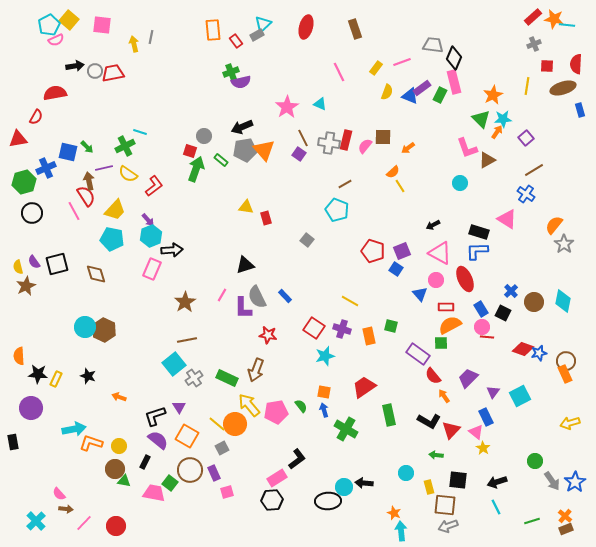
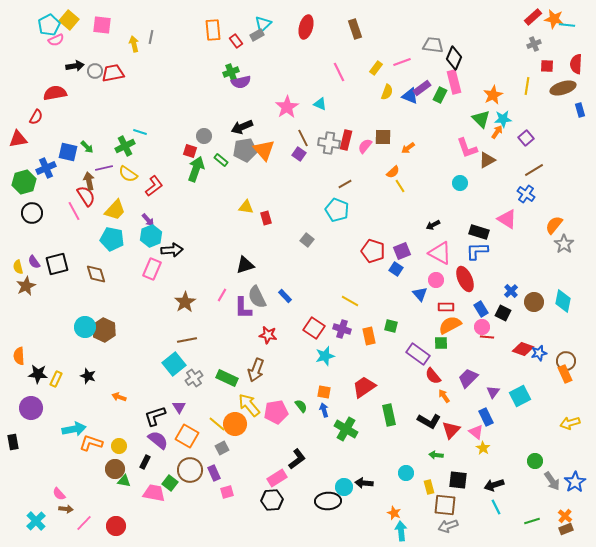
black arrow at (497, 482): moved 3 px left, 3 px down
